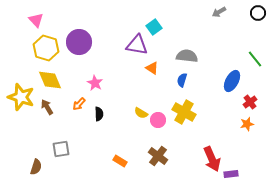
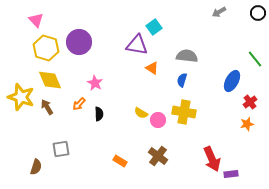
yellow cross: rotated 20 degrees counterclockwise
